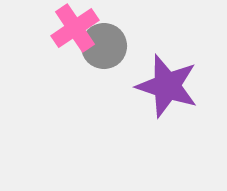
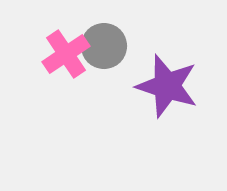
pink cross: moved 9 px left, 26 px down
